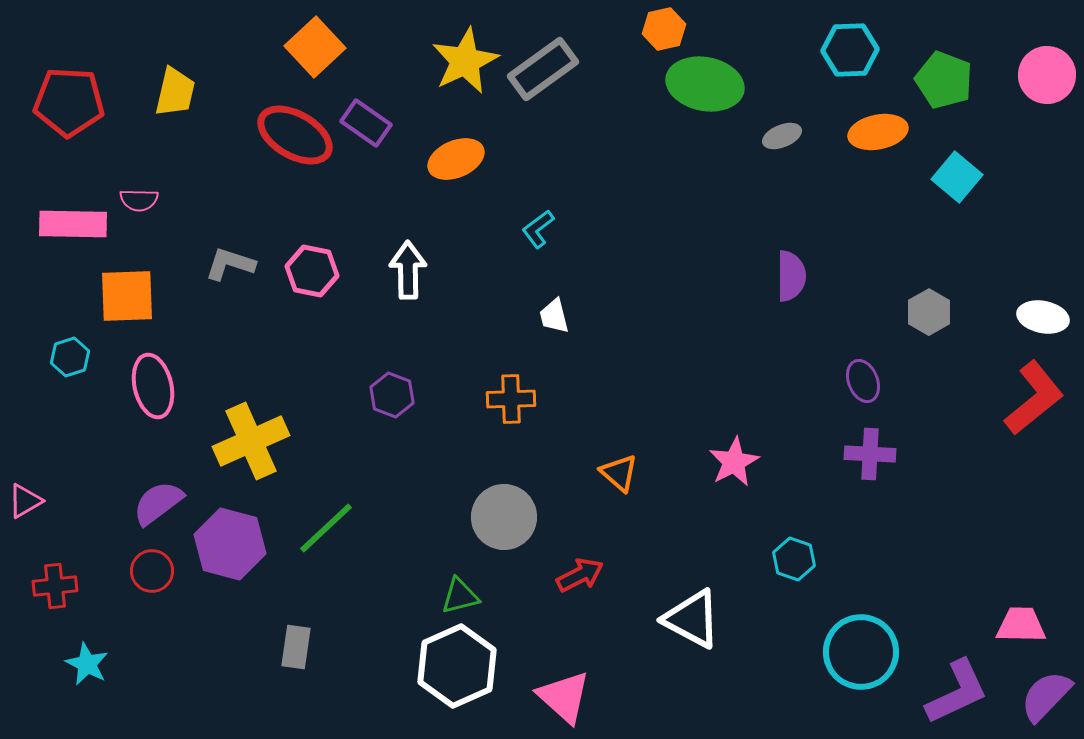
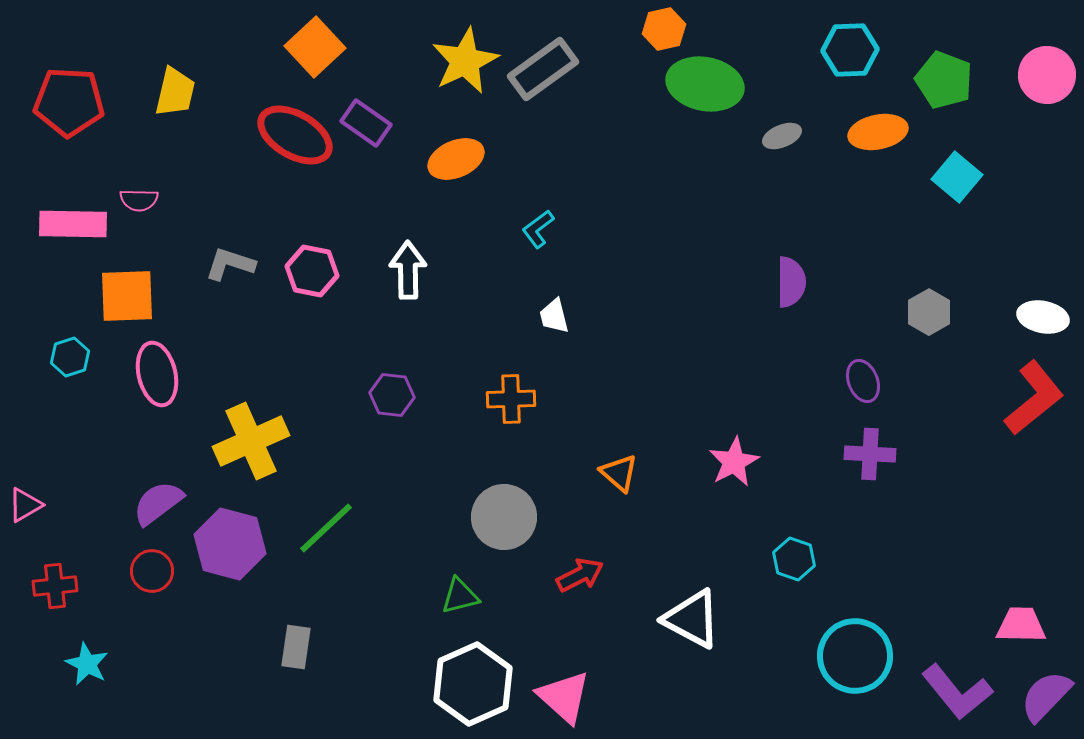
purple semicircle at (791, 276): moved 6 px down
pink ellipse at (153, 386): moved 4 px right, 12 px up
purple hexagon at (392, 395): rotated 15 degrees counterclockwise
pink triangle at (25, 501): moved 4 px down
cyan circle at (861, 652): moved 6 px left, 4 px down
white hexagon at (457, 666): moved 16 px right, 18 px down
purple L-shape at (957, 692): rotated 76 degrees clockwise
